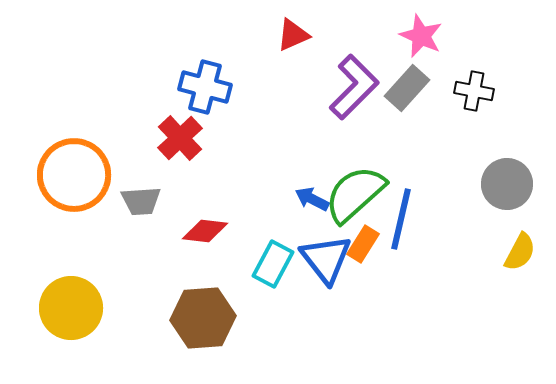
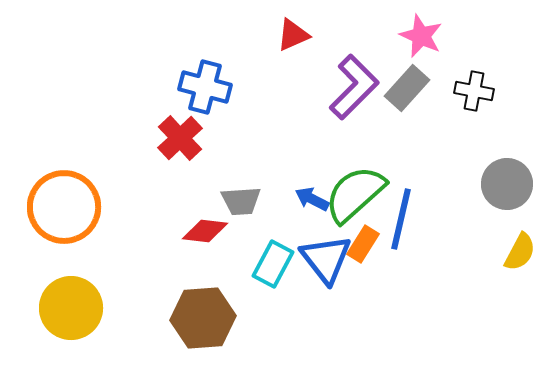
orange circle: moved 10 px left, 32 px down
gray trapezoid: moved 100 px right
